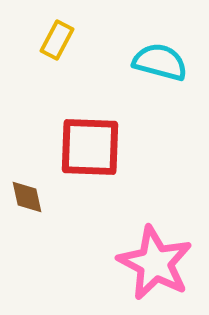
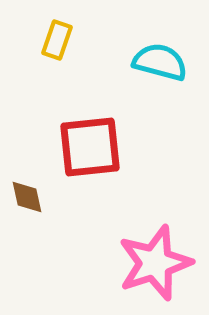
yellow rectangle: rotated 9 degrees counterclockwise
red square: rotated 8 degrees counterclockwise
pink star: rotated 26 degrees clockwise
